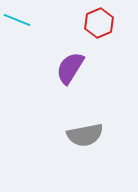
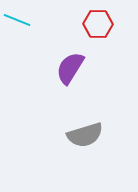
red hexagon: moved 1 px left, 1 px down; rotated 24 degrees clockwise
gray semicircle: rotated 6 degrees counterclockwise
